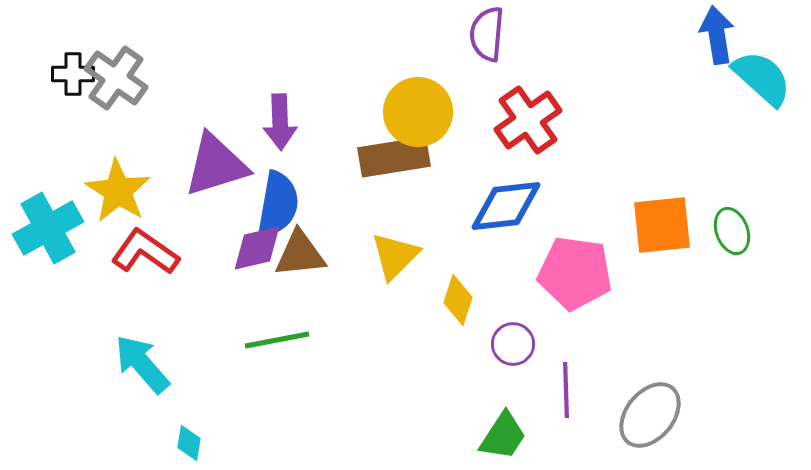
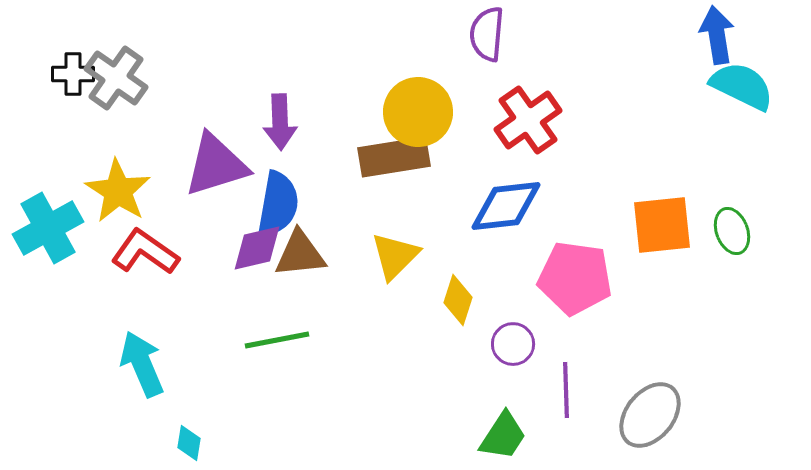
cyan semicircle: moved 20 px left, 8 px down; rotated 16 degrees counterclockwise
pink pentagon: moved 5 px down
cyan arrow: rotated 18 degrees clockwise
